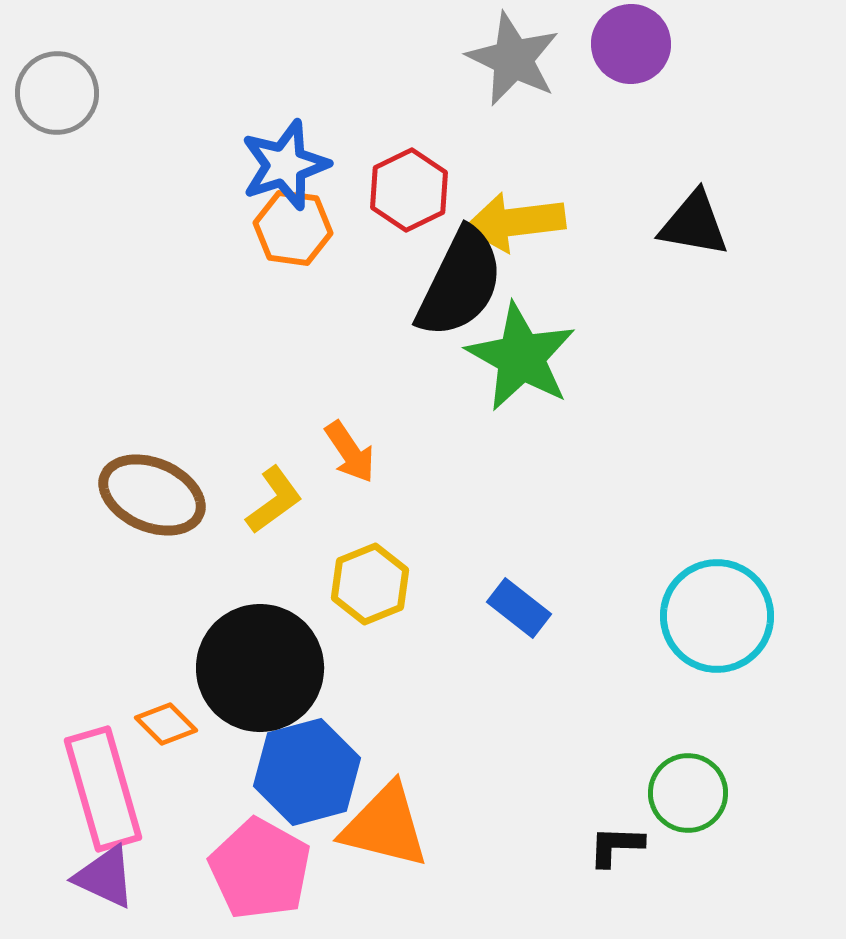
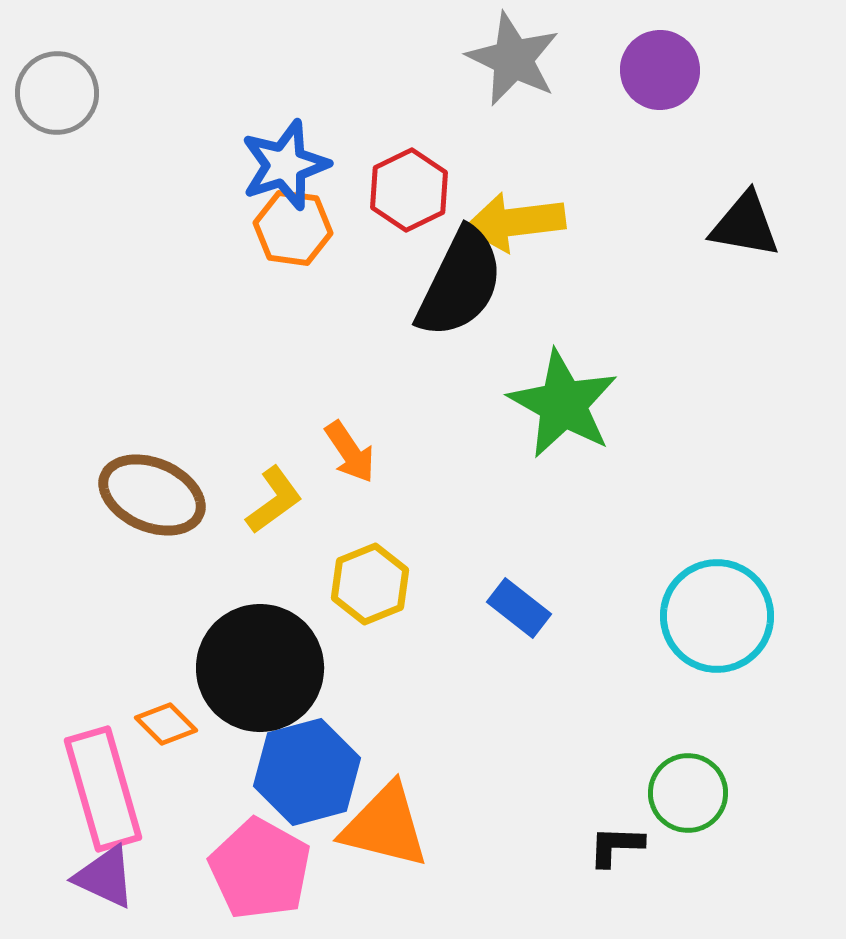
purple circle: moved 29 px right, 26 px down
black triangle: moved 51 px right, 1 px down
green star: moved 42 px right, 47 px down
